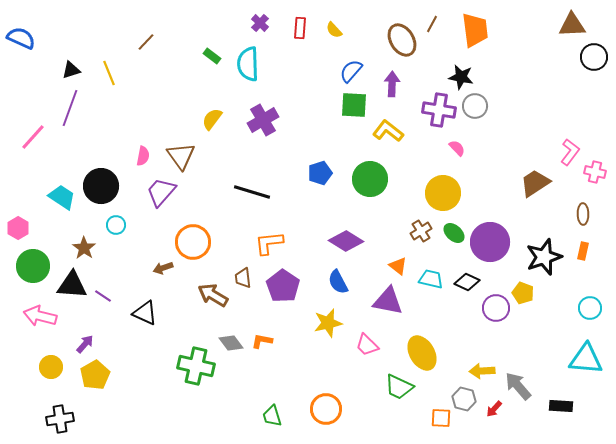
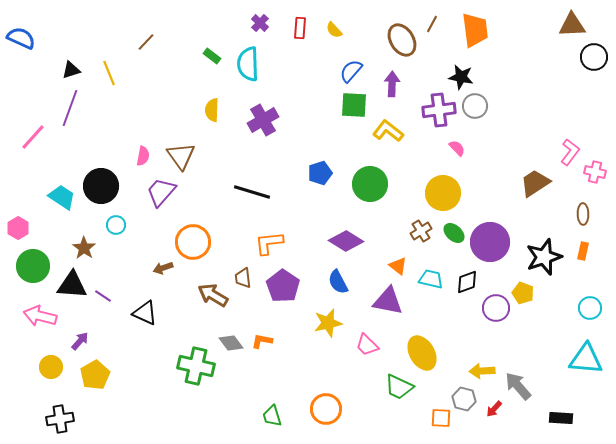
purple cross at (439, 110): rotated 16 degrees counterclockwise
yellow semicircle at (212, 119): moved 9 px up; rotated 35 degrees counterclockwise
green circle at (370, 179): moved 5 px down
black diamond at (467, 282): rotated 45 degrees counterclockwise
purple arrow at (85, 344): moved 5 px left, 3 px up
black rectangle at (561, 406): moved 12 px down
